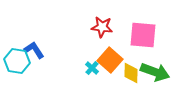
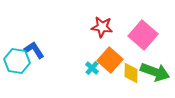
pink square: rotated 36 degrees clockwise
